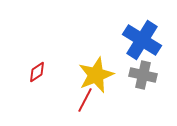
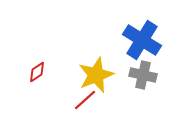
red line: rotated 20 degrees clockwise
